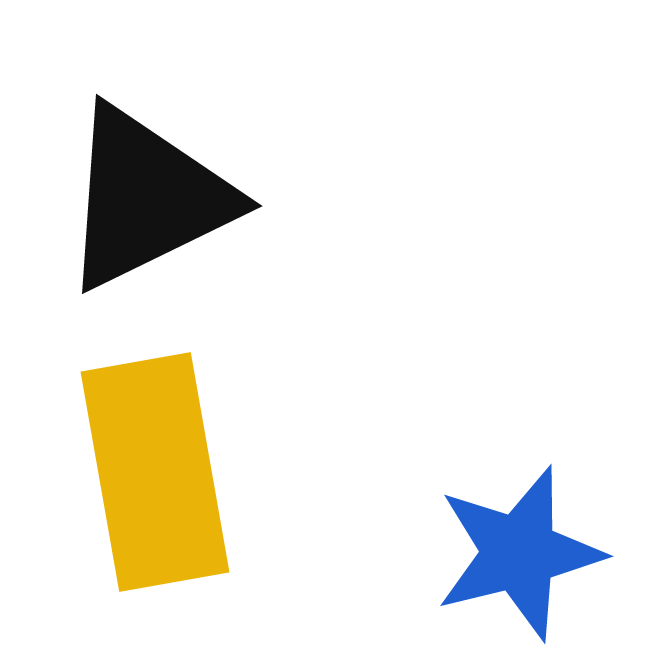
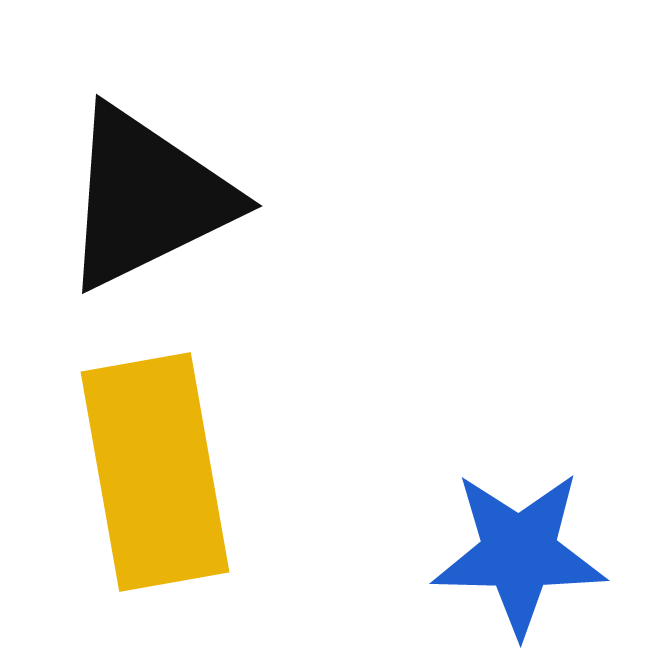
blue star: rotated 15 degrees clockwise
